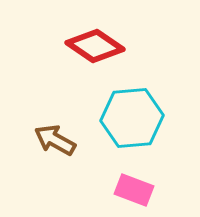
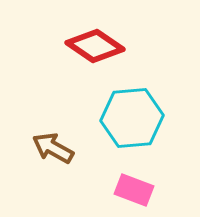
brown arrow: moved 2 px left, 8 px down
